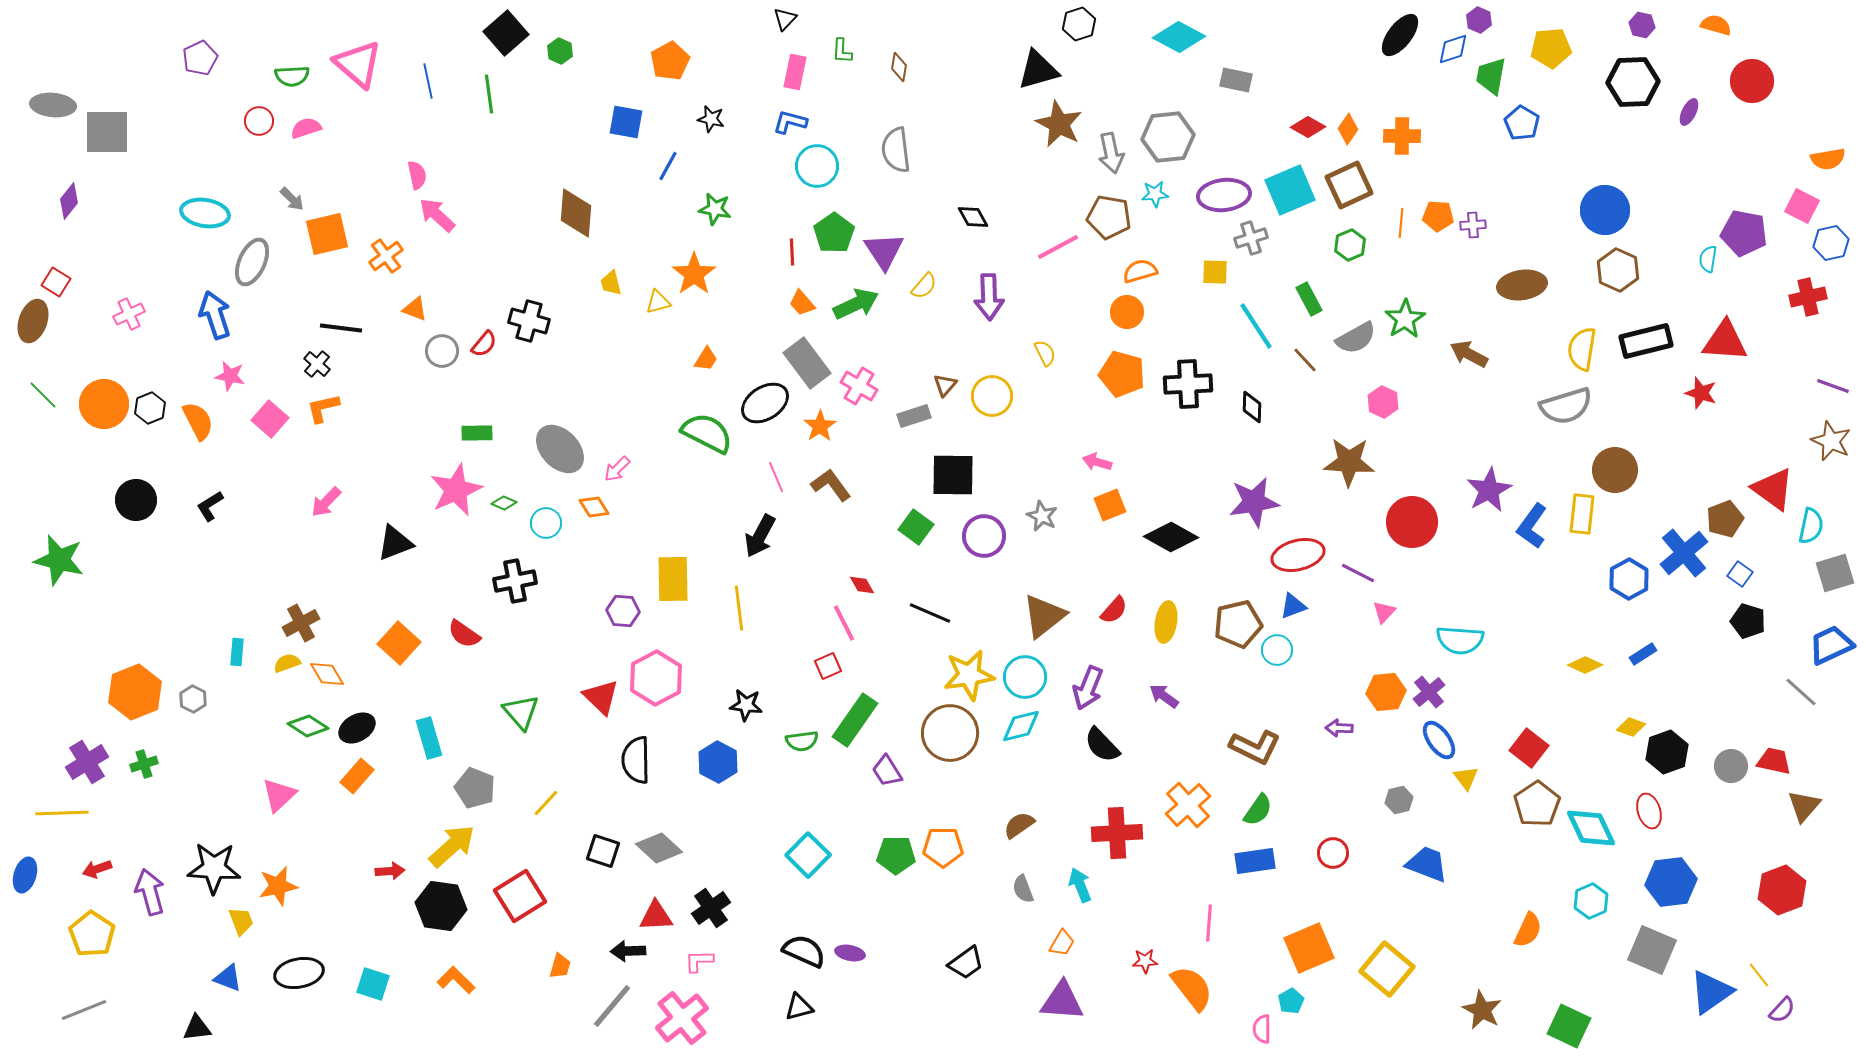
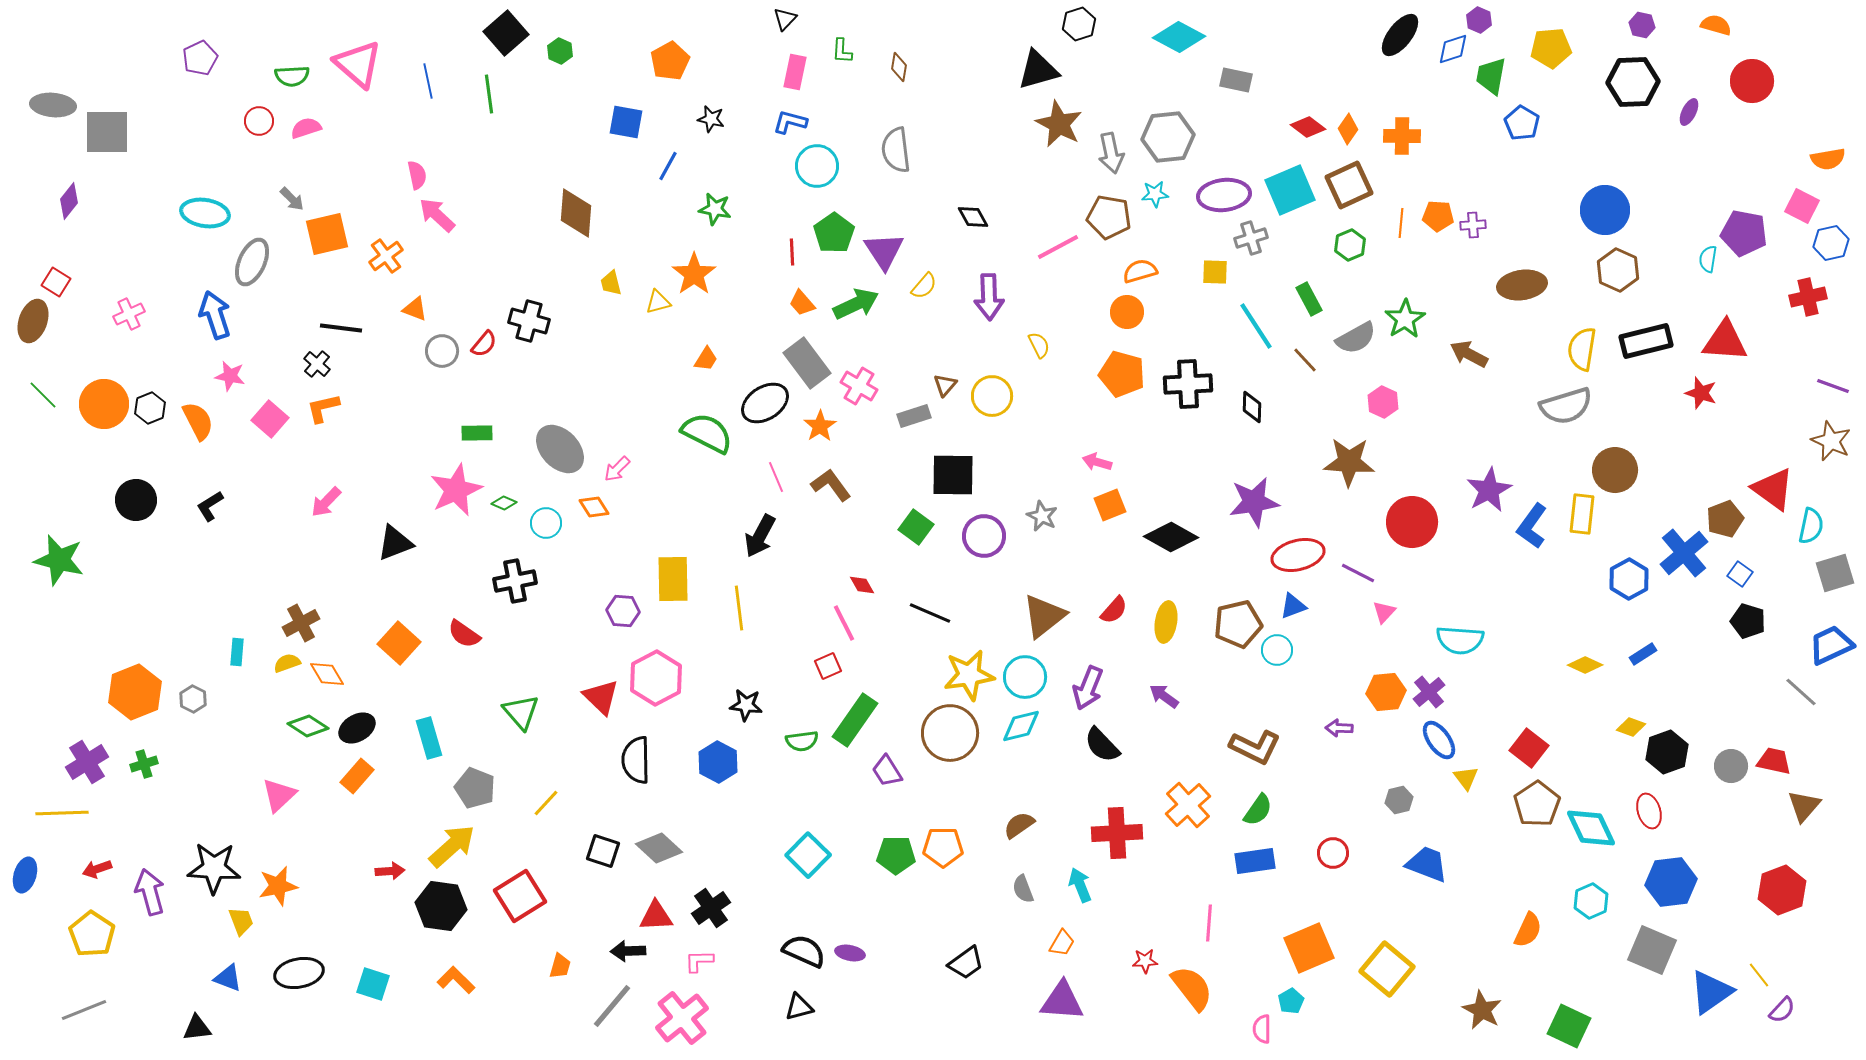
red diamond at (1308, 127): rotated 8 degrees clockwise
yellow semicircle at (1045, 353): moved 6 px left, 8 px up
